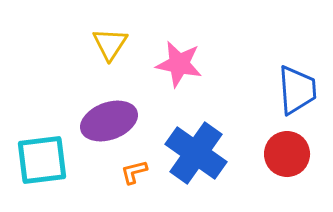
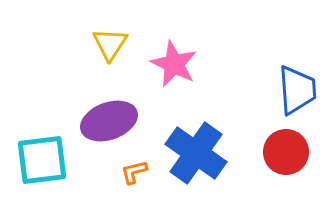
pink star: moved 5 px left; rotated 15 degrees clockwise
red circle: moved 1 px left, 2 px up
